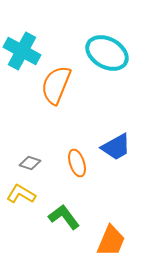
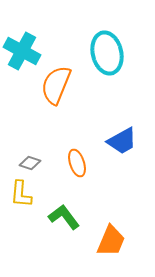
cyan ellipse: rotated 48 degrees clockwise
blue trapezoid: moved 6 px right, 6 px up
yellow L-shape: rotated 116 degrees counterclockwise
